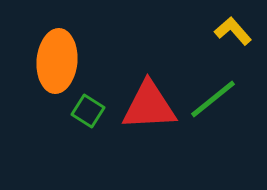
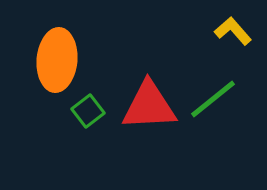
orange ellipse: moved 1 px up
green square: rotated 20 degrees clockwise
